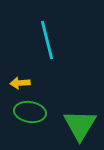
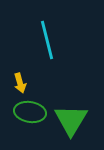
yellow arrow: rotated 102 degrees counterclockwise
green triangle: moved 9 px left, 5 px up
